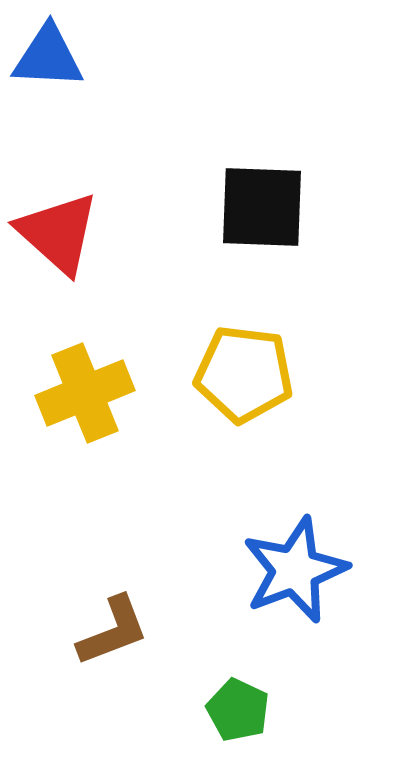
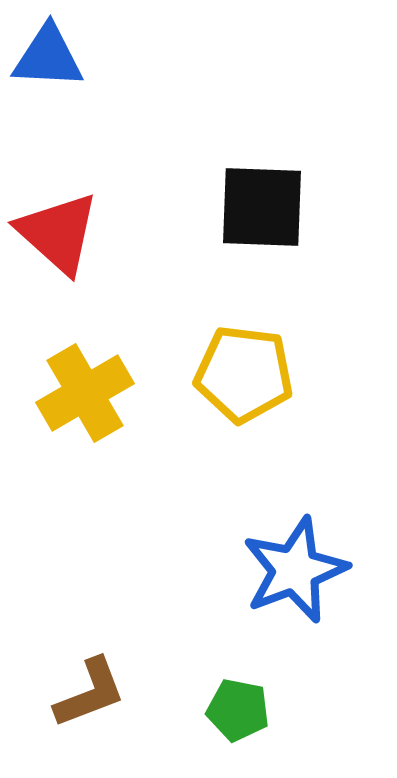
yellow cross: rotated 8 degrees counterclockwise
brown L-shape: moved 23 px left, 62 px down
green pentagon: rotated 14 degrees counterclockwise
